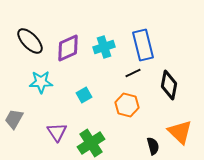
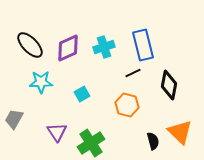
black ellipse: moved 4 px down
cyan square: moved 2 px left, 1 px up
black semicircle: moved 5 px up
